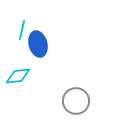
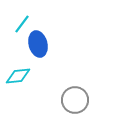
cyan line: moved 6 px up; rotated 24 degrees clockwise
gray circle: moved 1 px left, 1 px up
